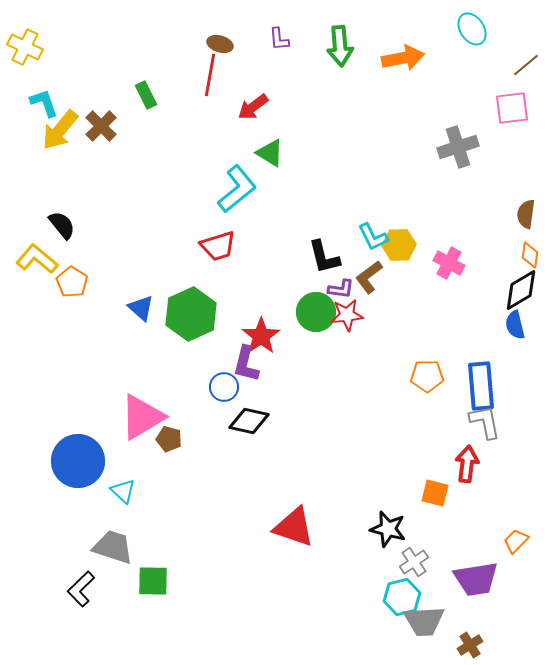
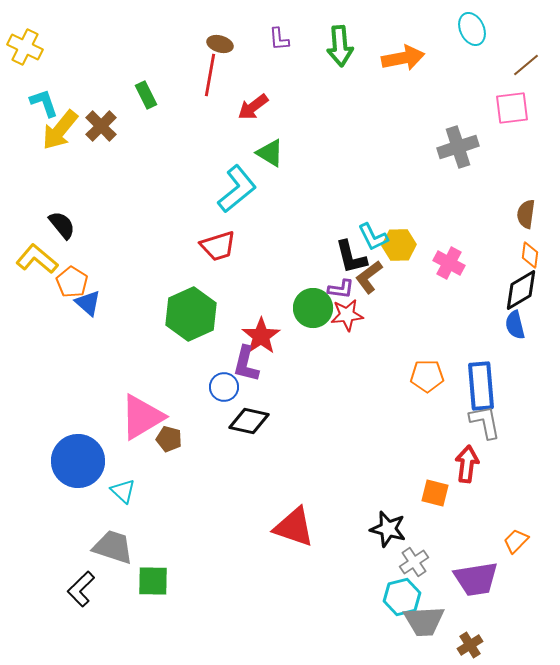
cyan ellipse at (472, 29): rotated 8 degrees clockwise
black L-shape at (324, 257): moved 27 px right
blue triangle at (141, 308): moved 53 px left, 5 px up
green circle at (316, 312): moved 3 px left, 4 px up
